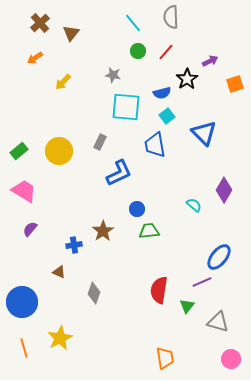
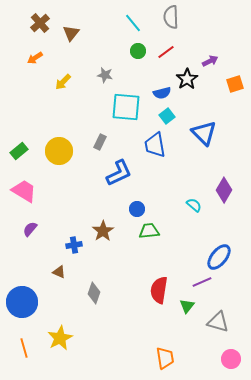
red line at (166, 52): rotated 12 degrees clockwise
gray star at (113, 75): moved 8 px left
